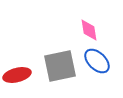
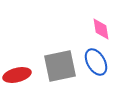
pink diamond: moved 12 px right, 1 px up
blue ellipse: moved 1 px left, 1 px down; rotated 16 degrees clockwise
